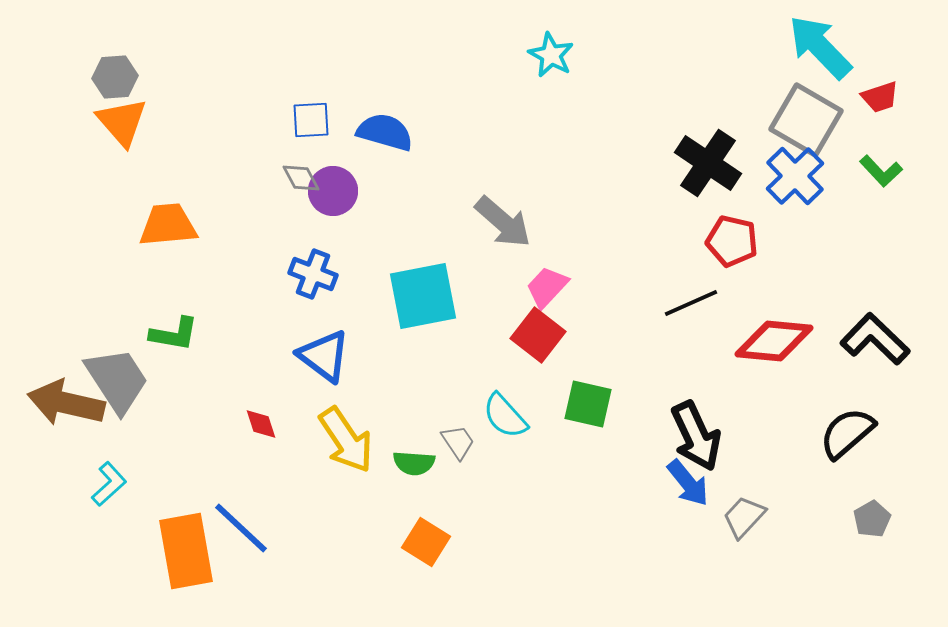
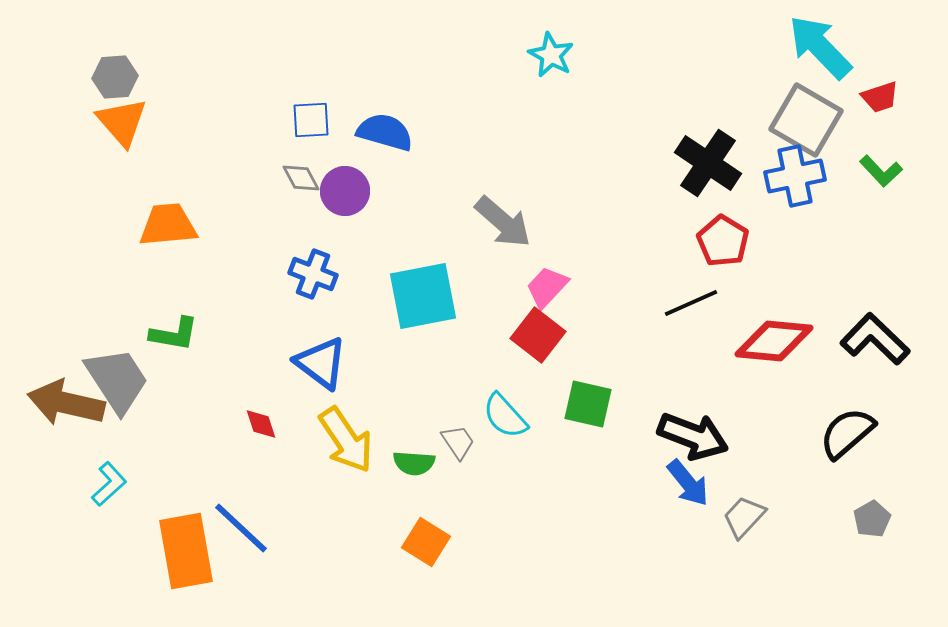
blue cross at (795, 176): rotated 32 degrees clockwise
purple circle at (333, 191): moved 12 px right
red pentagon at (732, 241): moved 9 px left; rotated 18 degrees clockwise
blue triangle at (324, 356): moved 3 px left, 7 px down
black arrow at (696, 436): moved 3 px left; rotated 44 degrees counterclockwise
